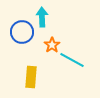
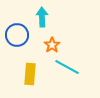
blue circle: moved 5 px left, 3 px down
cyan line: moved 5 px left, 7 px down
yellow rectangle: moved 1 px left, 3 px up
